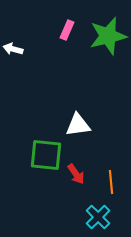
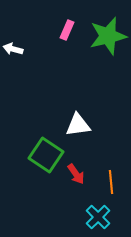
green square: rotated 28 degrees clockwise
